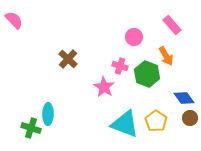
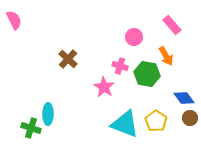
pink semicircle: rotated 18 degrees clockwise
green hexagon: rotated 10 degrees counterclockwise
